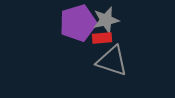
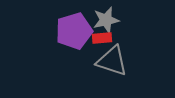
purple pentagon: moved 4 px left, 8 px down
